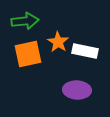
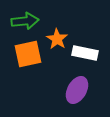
orange star: moved 1 px left, 3 px up
white rectangle: moved 2 px down
purple ellipse: rotated 64 degrees counterclockwise
